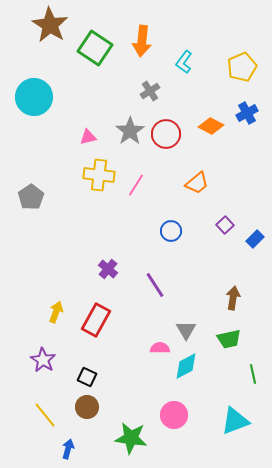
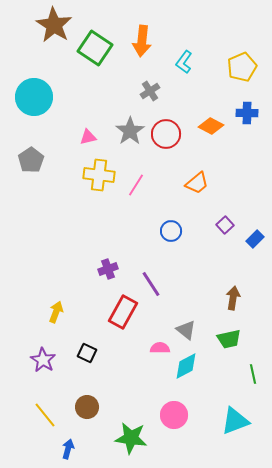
brown star: moved 4 px right
blue cross: rotated 30 degrees clockwise
gray pentagon: moved 37 px up
purple cross: rotated 30 degrees clockwise
purple line: moved 4 px left, 1 px up
red rectangle: moved 27 px right, 8 px up
gray triangle: rotated 20 degrees counterclockwise
black square: moved 24 px up
